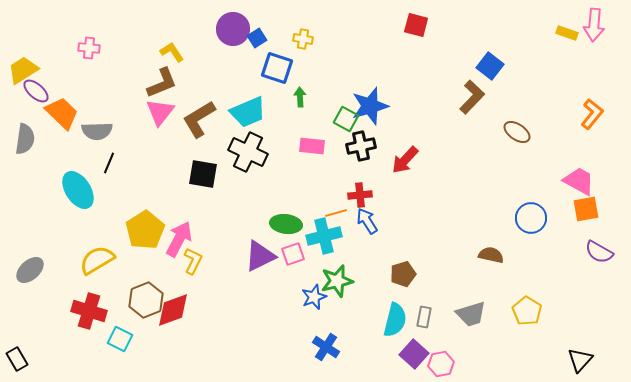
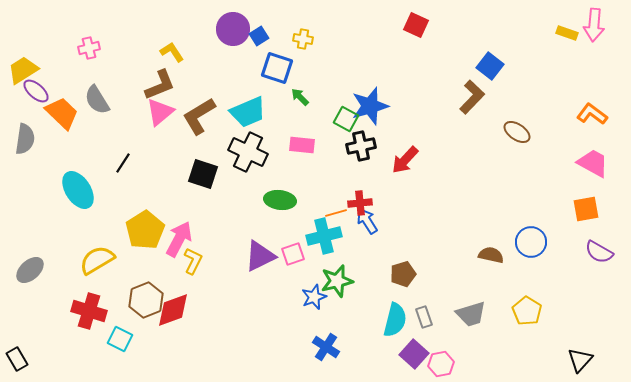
red square at (416, 25): rotated 10 degrees clockwise
blue square at (257, 38): moved 2 px right, 2 px up
pink cross at (89, 48): rotated 20 degrees counterclockwise
brown L-shape at (162, 83): moved 2 px left, 2 px down
green arrow at (300, 97): rotated 42 degrees counterclockwise
pink triangle at (160, 112): rotated 12 degrees clockwise
orange L-shape at (592, 114): rotated 92 degrees counterclockwise
brown L-shape at (199, 119): moved 3 px up
gray semicircle at (97, 131): moved 31 px up; rotated 60 degrees clockwise
pink rectangle at (312, 146): moved 10 px left, 1 px up
black line at (109, 163): moved 14 px right; rotated 10 degrees clockwise
black square at (203, 174): rotated 8 degrees clockwise
pink trapezoid at (579, 181): moved 14 px right, 18 px up
red cross at (360, 195): moved 8 px down
blue circle at (531, 218): moved 24 px down
green ellipse at (286, 224): moved 6 px left, 24 px up
gray rectangle at (424, 317): rotated 30 degrees counterclockwise
